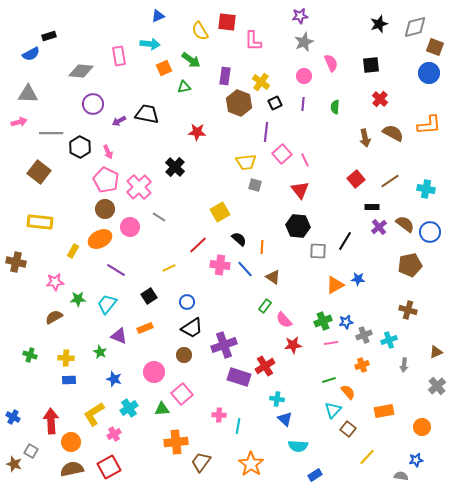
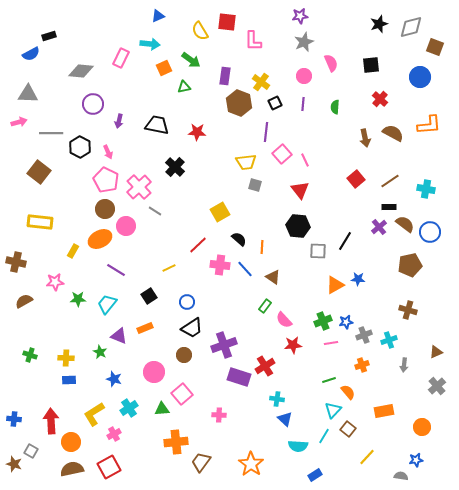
gray diamond at (415, 27): moved 4 px left
pink rectangle at (119, 56): moved 2 px right, 2 px down; rotated 36 degrees clockwise
blue circle at (429, 73): moved 9 px left, 4 px down
black trapezoid at (147, 114): moved 10 px right, 11 px down
purple arrow at (119, 121): rotated 48 degrees counterclockwise
black rectangle at (372, 207): moved 17 px right
gray line at (159, 217): moved 4 px left, 6 px up
pink circle at (130, 227): moved 4 px left, 1 px up
brown semicircle at (54, 317): moved 30 px left, 16 px up
blue cross at (13, 417): moved 1 px right, 2 px down; rotated 24 degrees counterclockwise
cyan line at (238, 426): moved 86 px right, 10 px down; rotated 21 degrees clockwise
